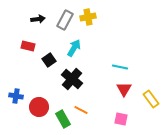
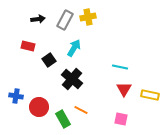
yellow rectangle: moved 1 px left, 4 px up; rotated 42 degrees counterclockwise
